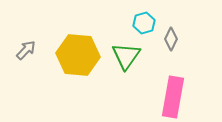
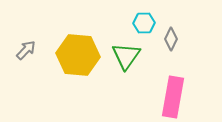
cyan hexagon: rotated 15 degrees clockwise
